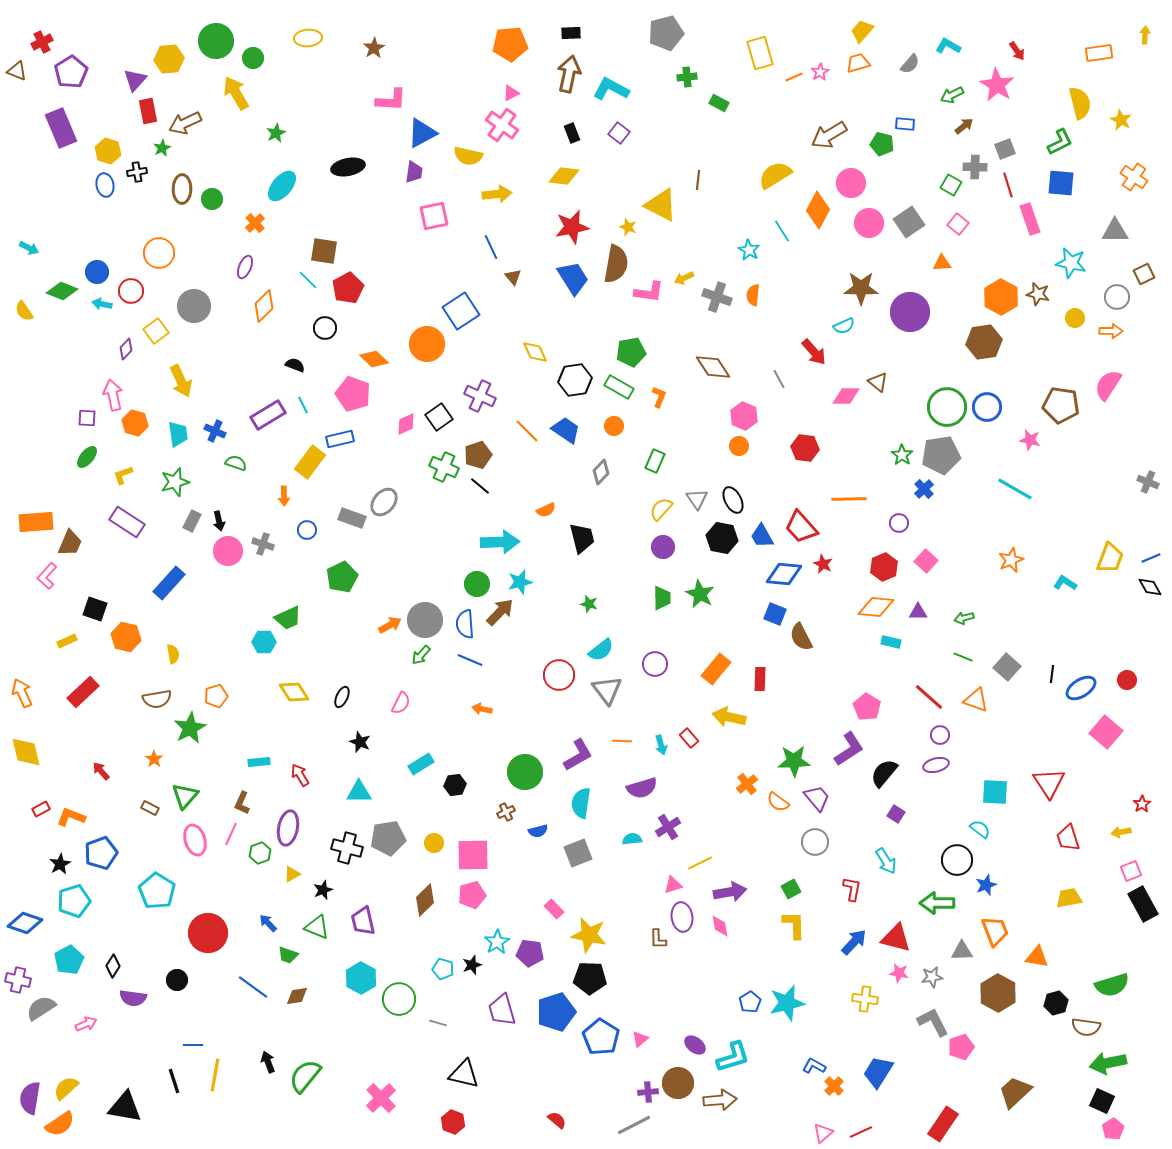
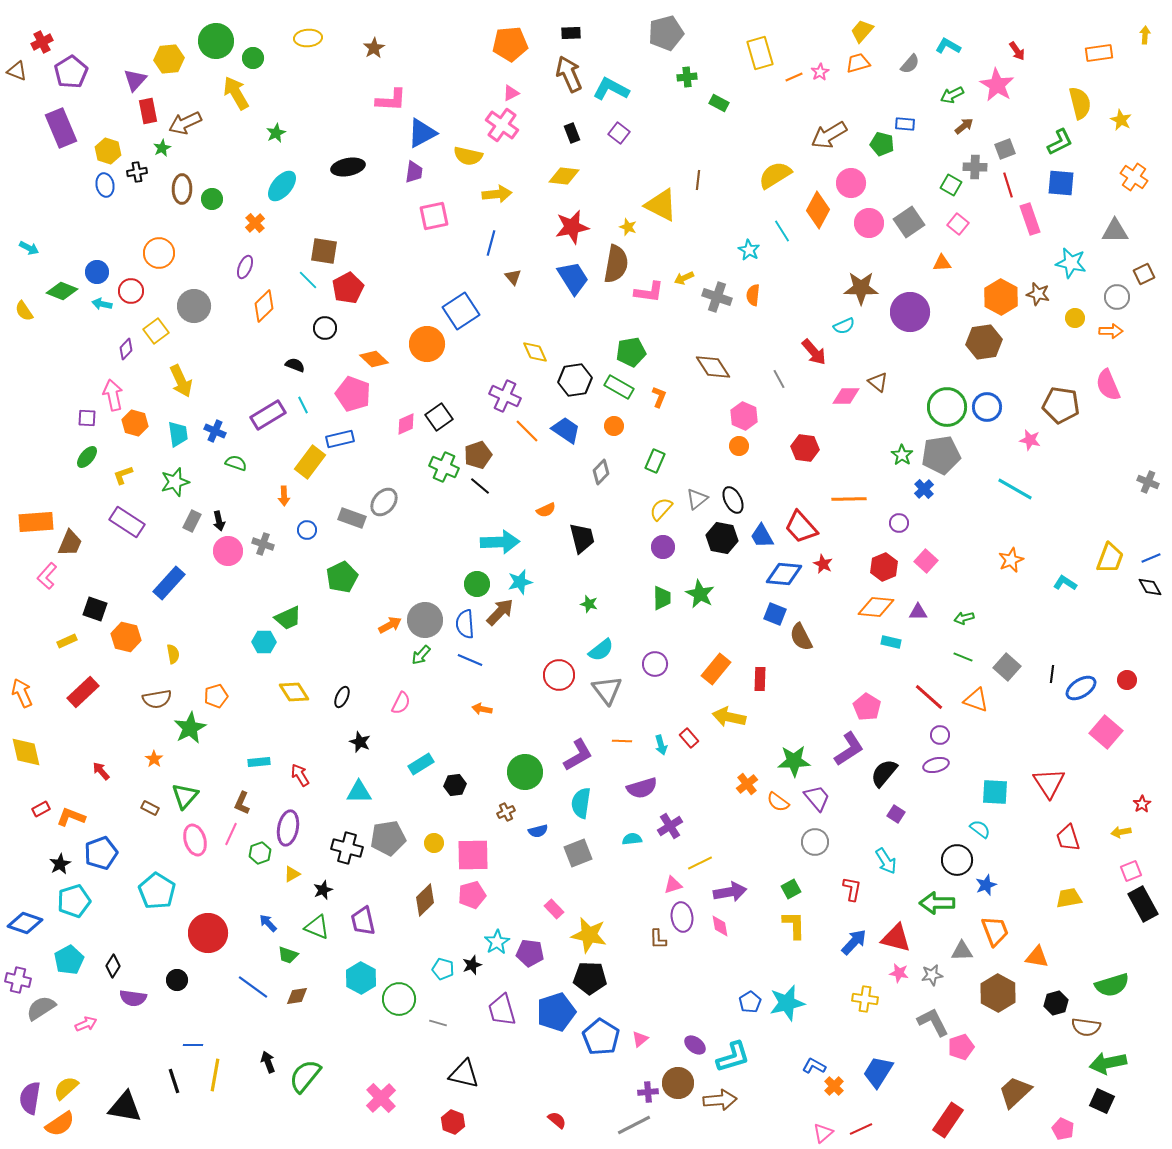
brown arrow at (569, 74): rotated 36 degrees counterclockwise
blue line at (491, 247): moved 4 px up; rotated 40 degrees clockwise
pink semicircle at (1108, 385): rotated 56 degrees counterclockwise
purple cross at (480, 396): moved 25 px right
gray triangle at (697, 499): rotated 25 degrees clockwise
purple cross at (668, 827): moved 2 px right, 1 px up
gray star at (932, 977): moved 2 px up
red rectangle at (943, 1124): moved 5 px right, 4 px up
pink pentagon at (1113, 1129): moved 50 px left; rotated 15 degrees counterclockwise
red line at (861, 1132): moved 3 px up
